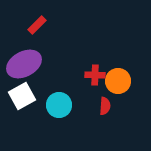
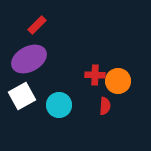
purple ellipse: moved 5 px right, 5 px up
